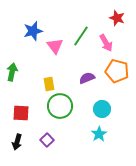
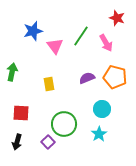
orange pentagon: moved 2 px left, 6 px down
green circle: moved 4 px right, 18 px down
purple square: moved 1 px right, 2 px down
